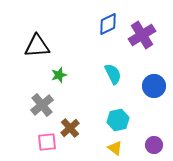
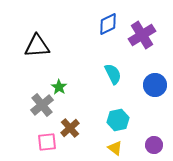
green star: moved 12 px down; rotated 21 degrees counterclockwise
blue circle: moved 1 px right, 1 px up
